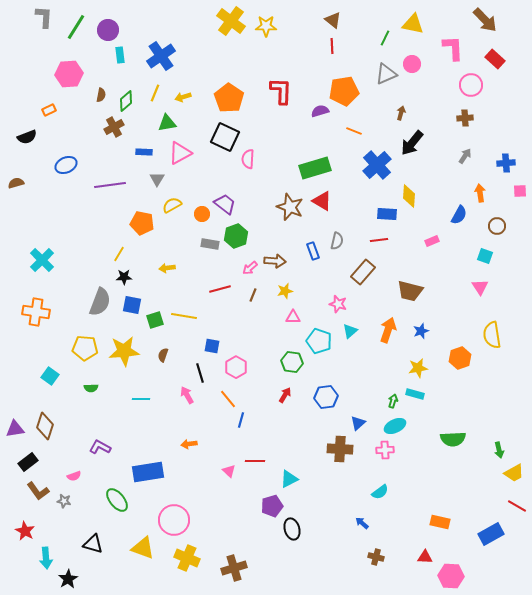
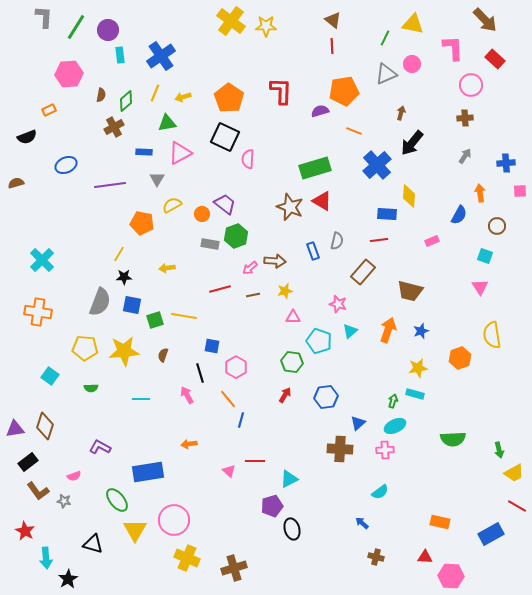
brown line at (253, 295): rotated 56 degrees clockwise
orange cross at (36, 312): moved 2 px right
yellow triangle at (143, 548): moved 8 px left, 18 px up; rotated 40 degrees clockwise
